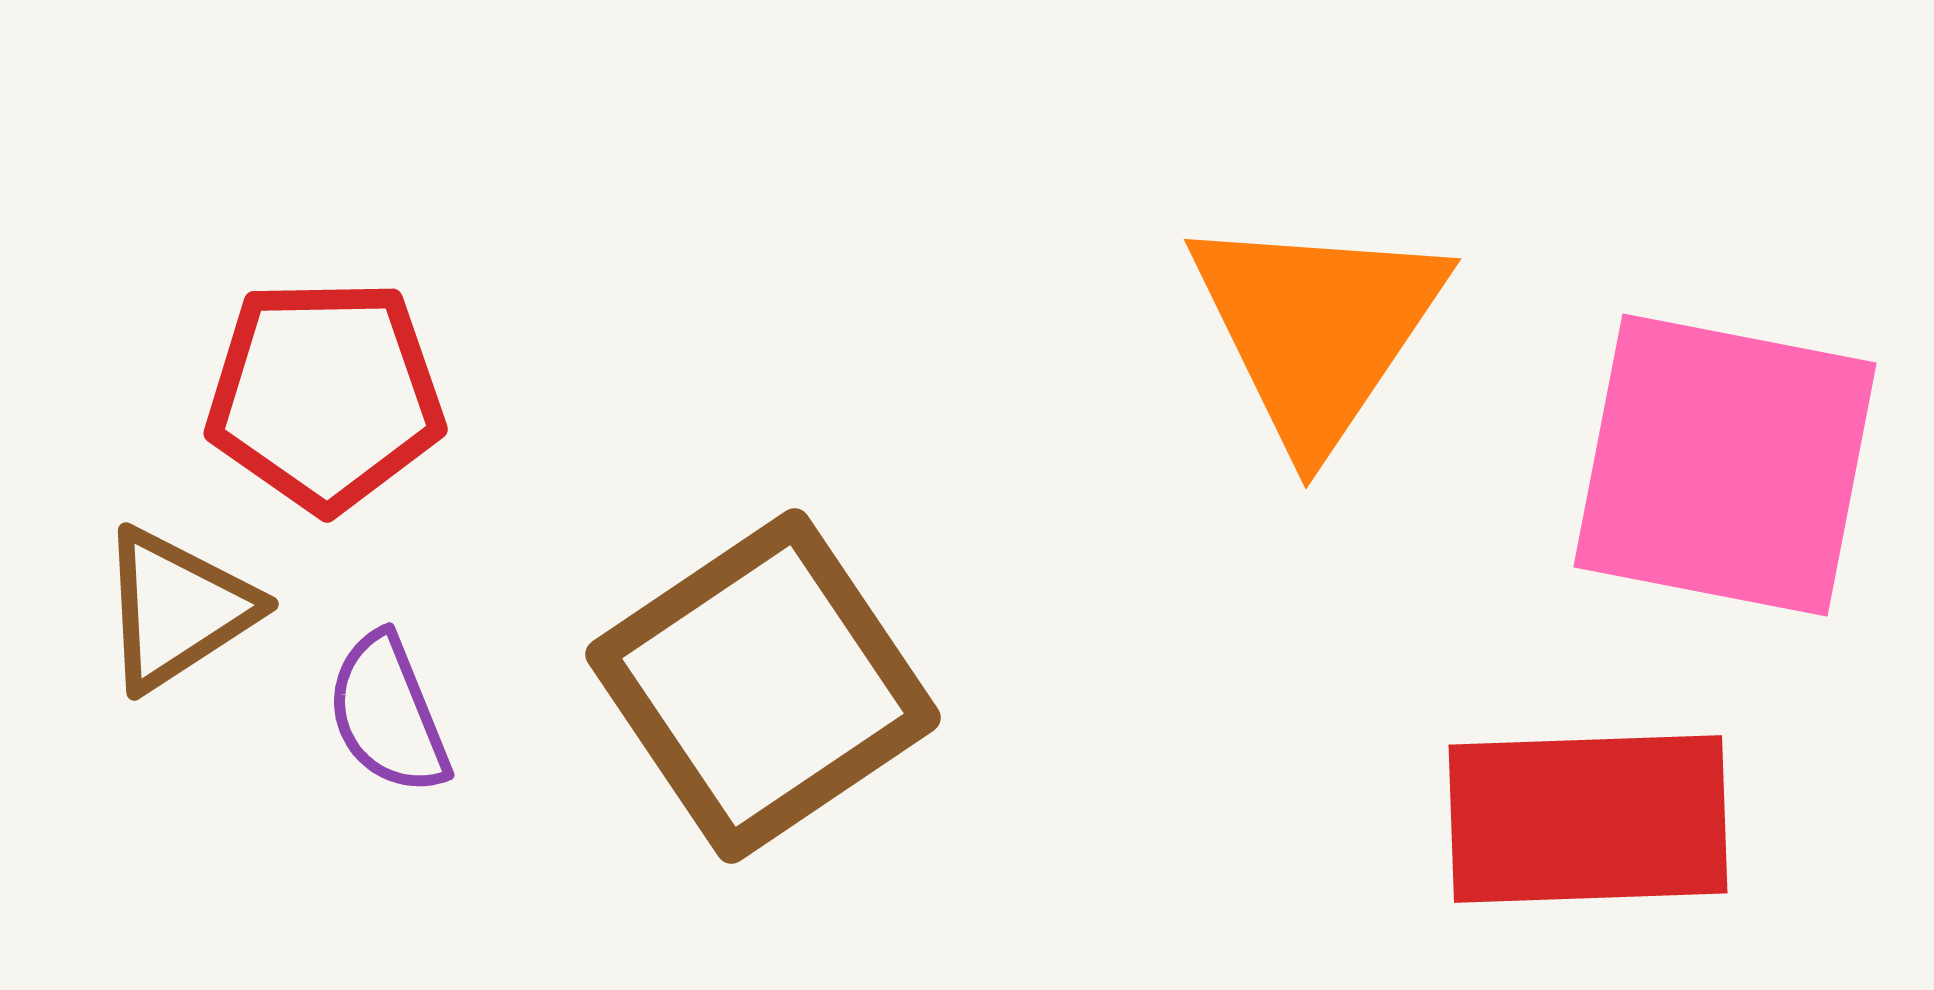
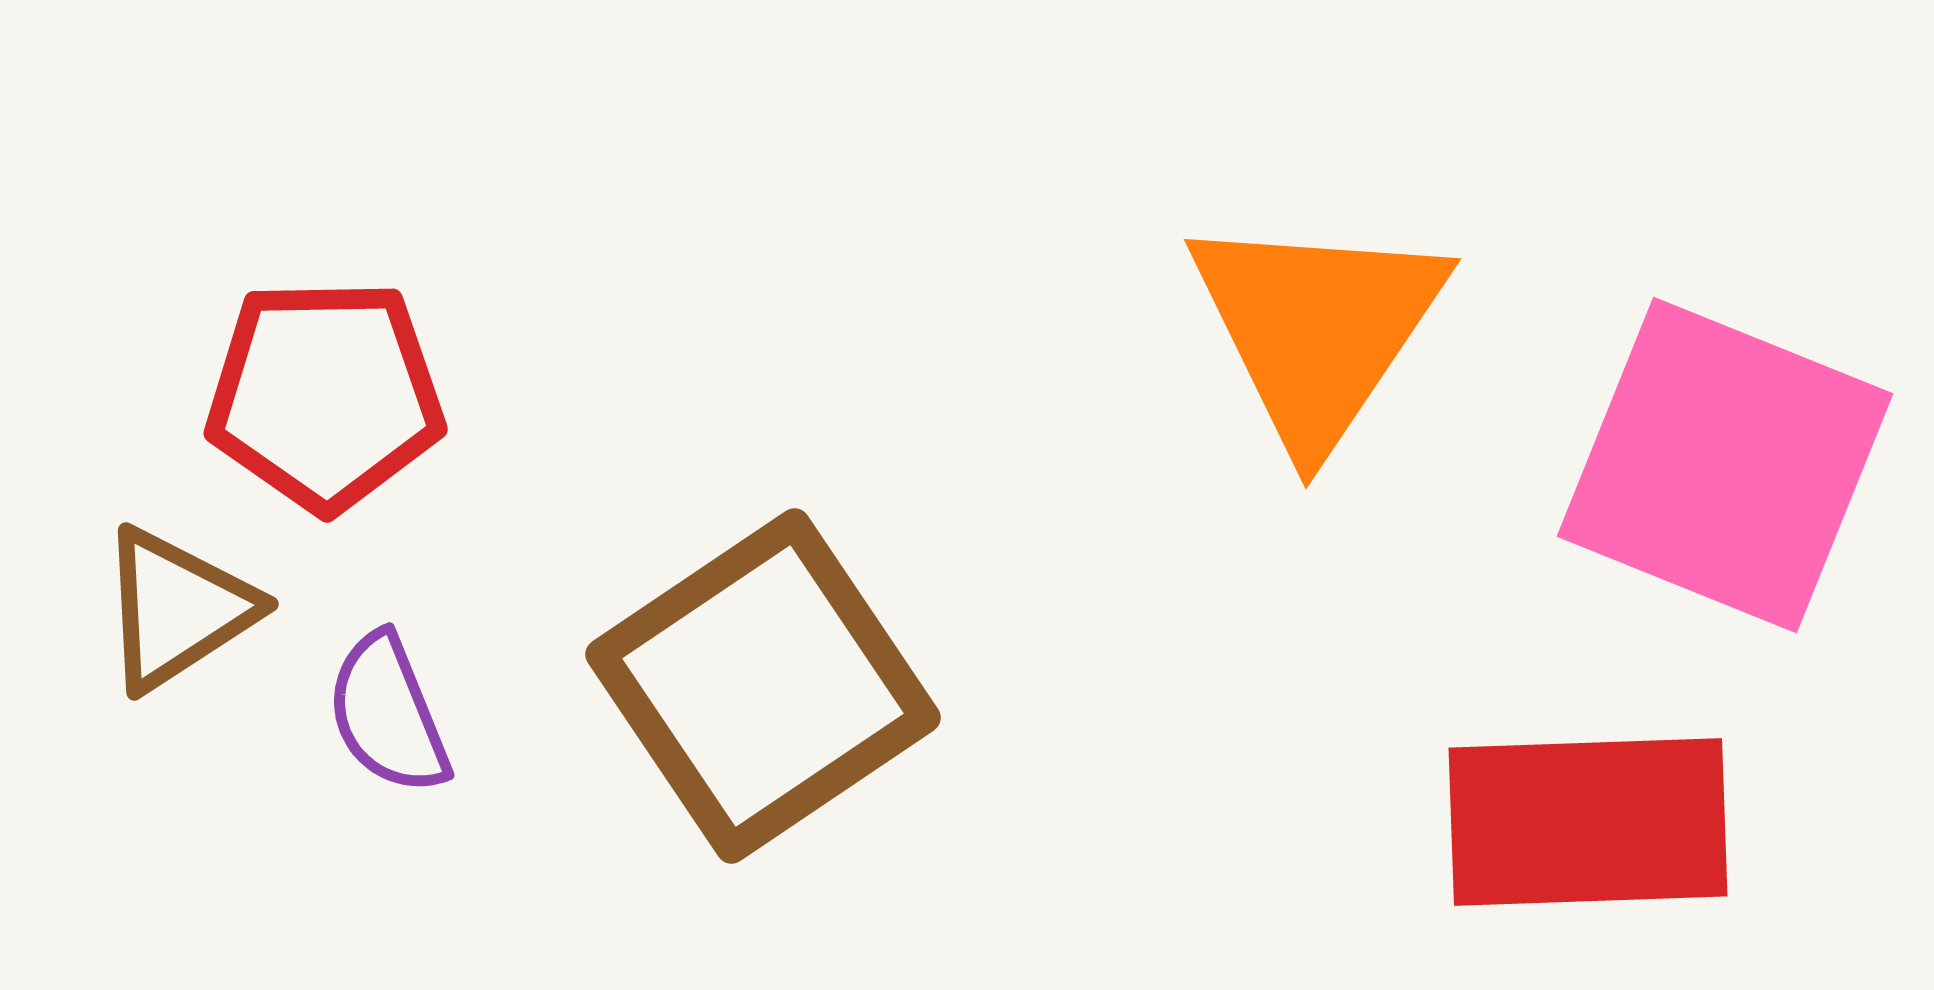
pink square: rotated 11 degrees clockwise
red rectangle: moved 3 px down
